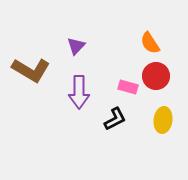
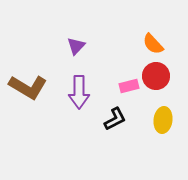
orange semicircle: moved 3 px right, 1 px down; rotated 10 degrees counterclockwise
brown L-shape: moved 3 px left, 17 px down
pink rectangle: moved 1 px right, 1 px up; rotated 30 degrees counterclockwise
